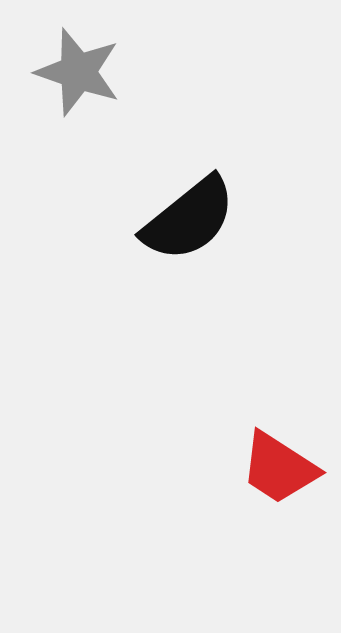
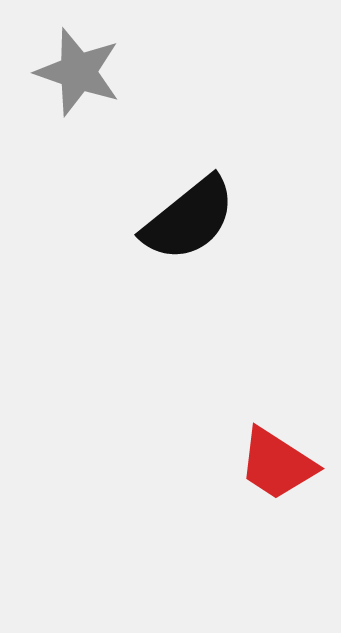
red trapezoid: moved 2 px left, 4 px up
